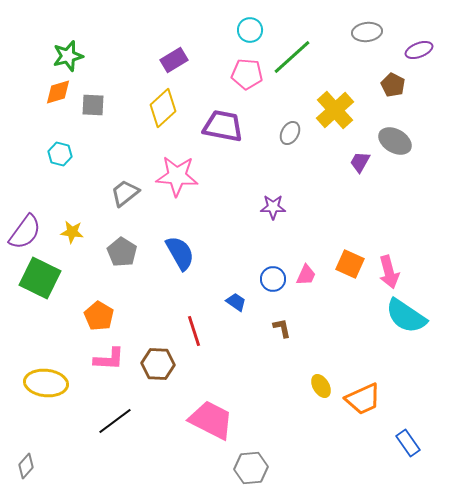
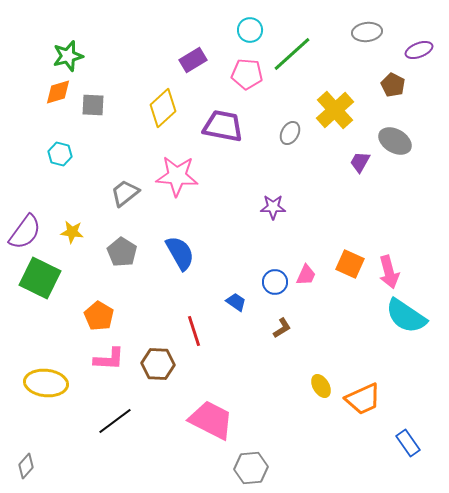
green line at (292, 57): moved 3 px up
purple rectangle at (174, 60): moved 19 px right
blue circle at (273, 279): moved 2 px right, 3 px down
brown L-shape at (282, 328): rotated 70 degrees clockwise
